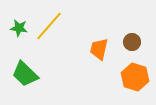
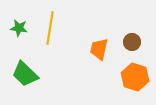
yellow line: moved 1 px right, 2 px down; rotated 32 degrees counterclockwise
